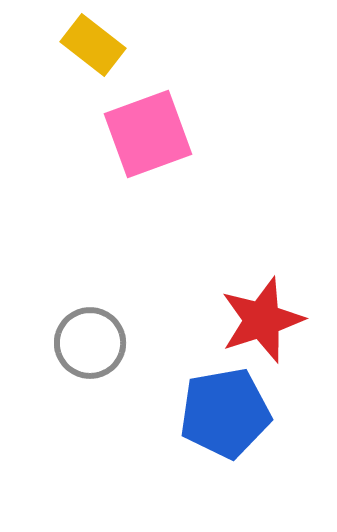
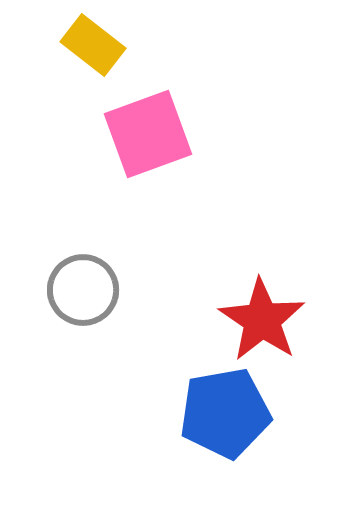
red star: rotated 20 degrees counterclockwise
gray circle: moved 7 px left, 53 px up
